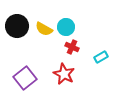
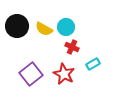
cyan rectangle: moved 8 px left, 7 px down
purple square: moved 6 px right, 4 px up
